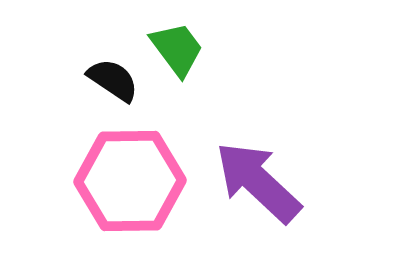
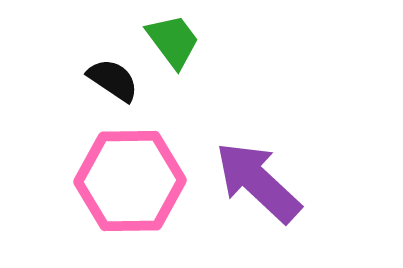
green trapezoid: moved 4 px left, 8 px up
